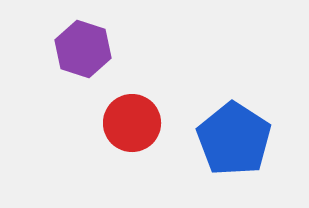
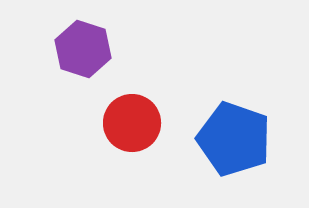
blue pentagon: rotated 14 degrees counterclockwise
